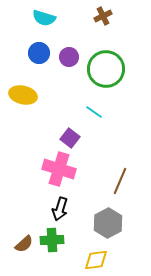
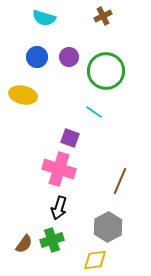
blue circle: moved 2 px left, 4 px down
green circle: moved 2 px down
purple square: rotated 18 degrees counterclockwise
black arrow: moved 1 px left, 1 px up
gray hexagon: moved 4 px down
green cross: rotated 15 degrees counterclockwise
brown semicircle: rotated 12 degrees counterclockwise
yellow diamond: moved 1 px left
